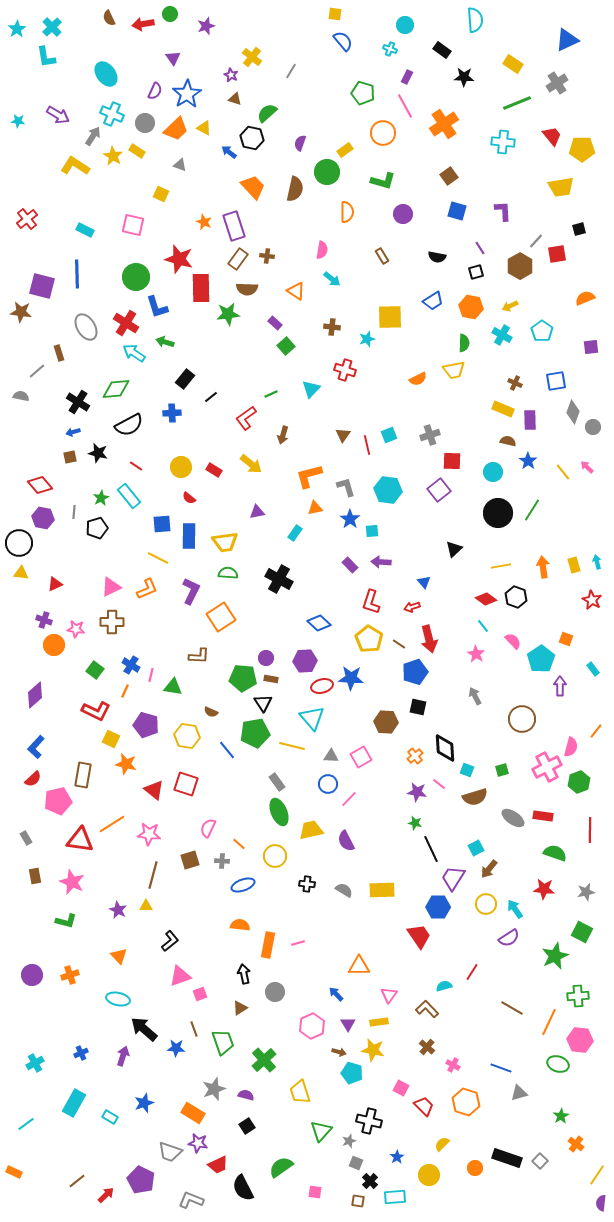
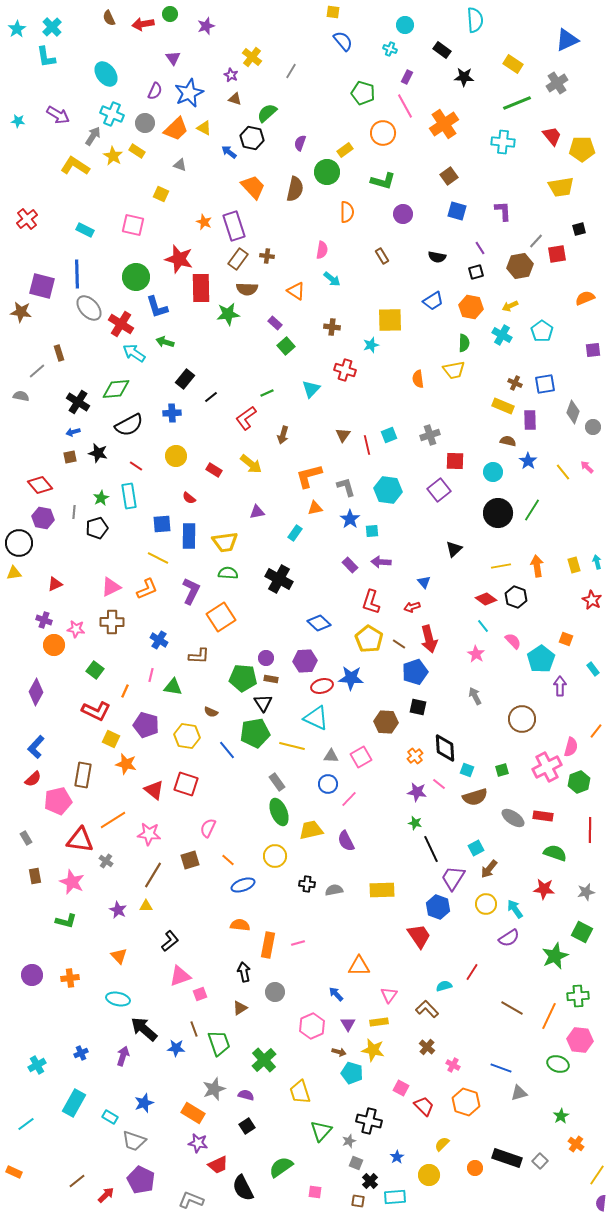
yellow square at (335, 14): moved 2 px left, 2 px up
blue star at (187, 94): moved 2 px right, 1 px up; rotated 8 degrees clockwise
brown hexagon at (520, 266): rotated 20 degrees clockwise
yellow square at (390, 317): moved 3 px down
red cross at (126, 323): moved 5 px left, 1 px down
gray ellipse at (86, 327): moved 3 px right, 19 px up; rotated 12 degrees counterclockwise
cyan star at (367, 339): moved 4 px right, 6 px down
purple square at (591, 347): moved 2 px right, 3 px down
orange semicircle at (418, 379): rotated 108 degrees clockwise
blue square at (556, 381): moved 11 px left, 3 px down
green line at (271, 394): moved 4 px left, 1 px up
yellow rectangle at (503, 409): moved 3 px up
red square at (452, 461): moved 3 px right
yellow circle at (181, 467): moved 5 px left, 11 px up
cyan rectangle at (129, 496): rotated 30 degrees clockwise
orange arrow at (543, 567): moved 6 px left, 1 px up
yellow triangle at (21, 573): moved 7 px left; rotated 14 degrees counterclockwise
blue cross at (131, 665): moved 28 px right, 25 px up
purple diamond at (35, 695): moved 1 px right, 3 px up; rotated 20 degrees counterclockwise
cyan triangle at (312, 718): moved 4 px right; rotated 24 degrees counterclockwise
orange line at (112, 824): moved 1 px right, 4 px up
orange line at (239, 844): moved 11 px left, 16 px down
gray cross at (222, 861): moved 116 px left; rotated 32 degrees clockwise
brown line at (153, 875): rotated 16 degrees clockwise
gray semicircle at (344, 890): moved 10 px left; rotated 42 degrees counterclockwise
blue hexagon at (438, 907): rotated 20 degrees clockwise
black arrow at (244, 974): moved 2 px up
orange cross at (70, 975): moved 3 px down; rotated 12 degrees clockwise
orange line at (549, 1022): moved 6 px up
green trapezoid at (223, 1042): moved 4 px left, 1 px down
cyan cross at (35, 1063): moved 2 px right, 2 px down
gray trapezoid at (170, 1152): moved 36 px left, 11 px up
